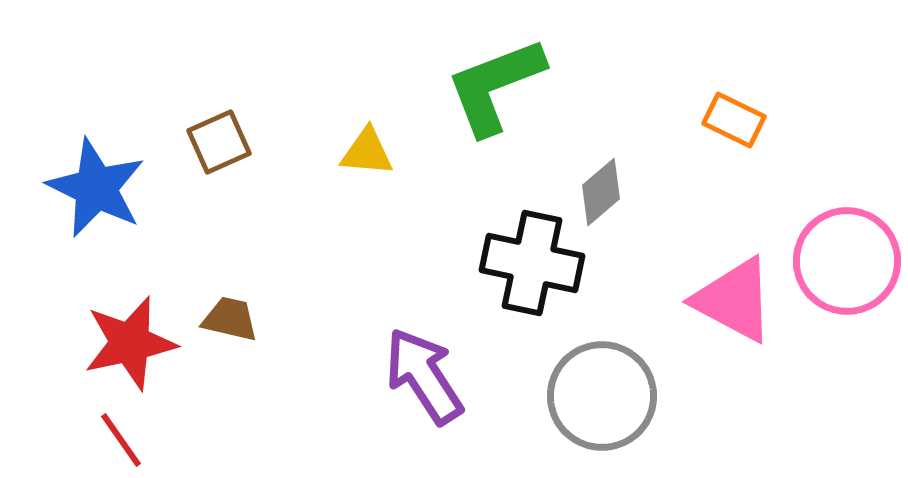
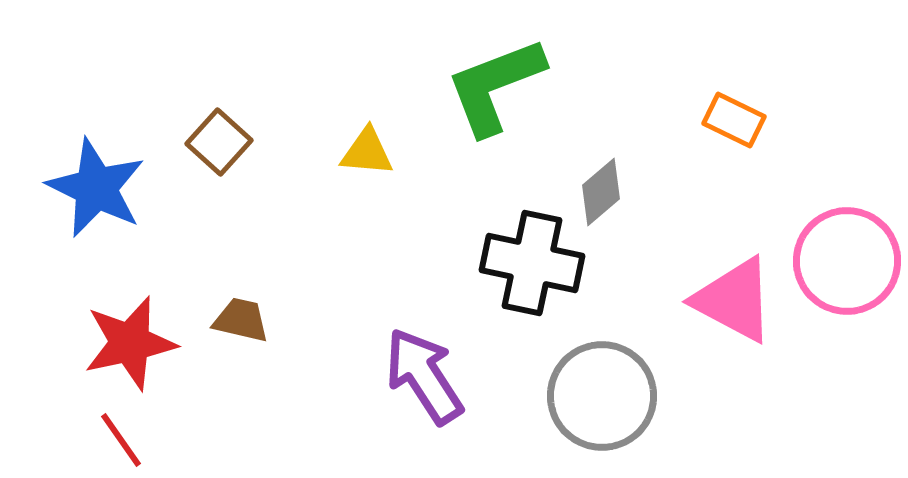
brown square: rotated 24 degrees counterclockwise
brown trapezoid: moved 11 px right, 1 px down
